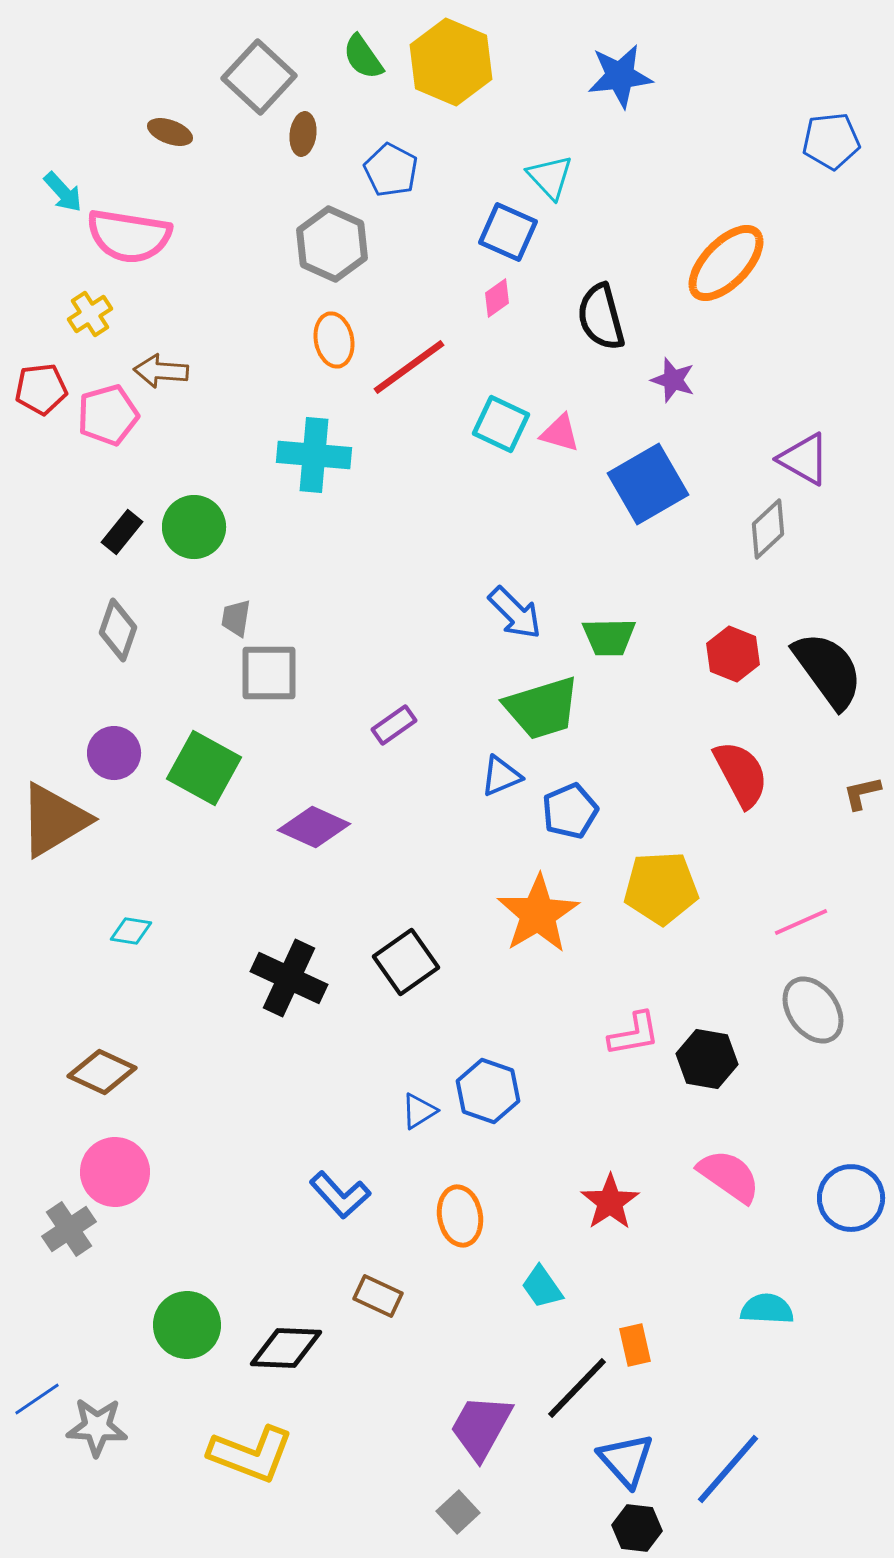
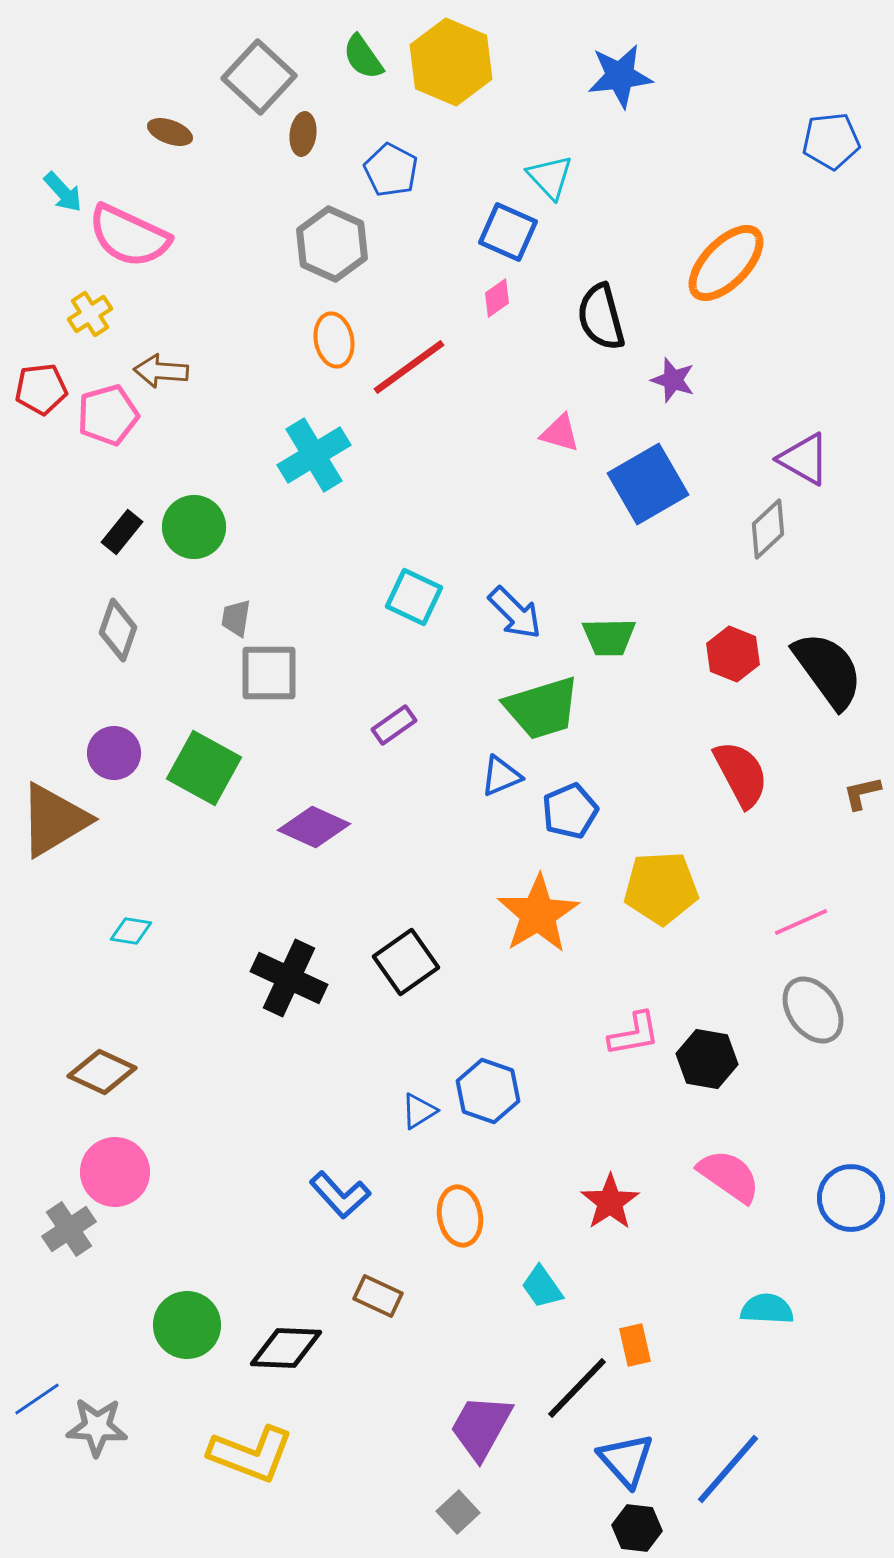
pink semicircle at (129, 236): rotated 16 degrees clockwise
cyan square at (501, 424): moved 87 px left, 173 px down
cyan cross at (314, 455): rotated 36 degrees counterclockwise
